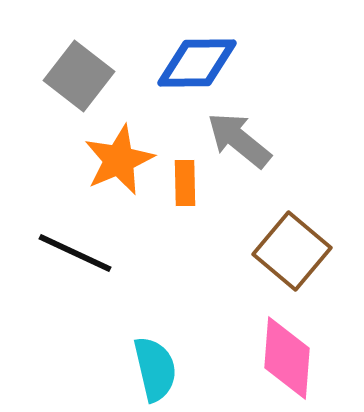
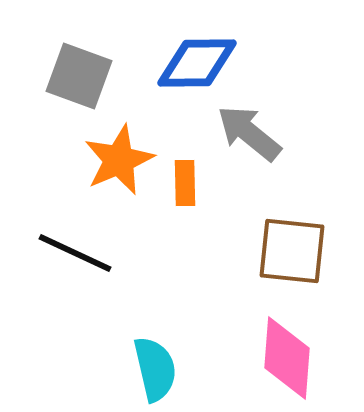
gray square: rotated 18 degrees counterclockwise
gray arrow: moved 10 px right, 7 px up
brown square: rotated 34 degrees counterclockwise
